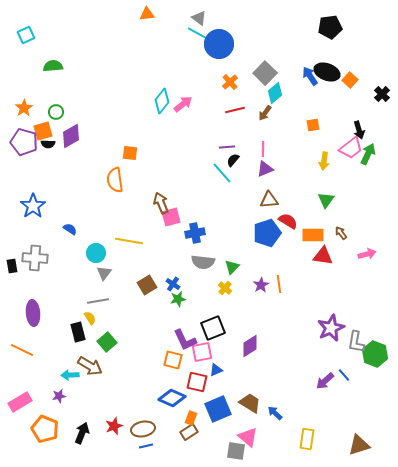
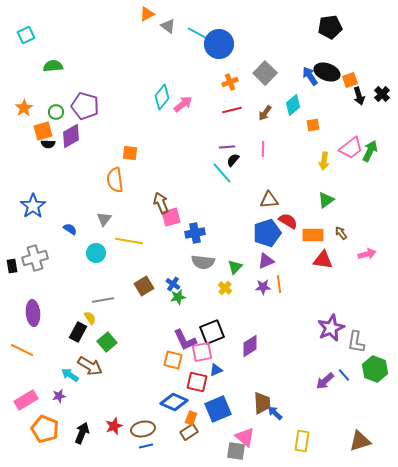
orange triangle at (147, 14): rotated 21 degrees counterclockwise
gray triangle at (199, 18): moved 31 px left, 8 px down
orange square at (350, 80): rotated 28 degrees clockwise
orange cross at (230, 82): rotated 21 degrees clockwise
cyan diamond at (275, 93): moved 18 px right, 12 px down
cyan diamond at (162, 101): moved 4 px up
red line at (235, 110): moved 3 px left
black arrow at (359, 130): moved 34 px up
purple pentagon at (24, 142): moved 61 px right, 36 px up
green arrow at (368, 154): moved 2 px right, 3 px up
purple triangle at (265, 169): moved 1 px right, 92 px down
green triangle at (326, 200): rotated 18 degrees clockwise
red triangle at (323, 256): moved 4 px down
gray cross at (35, 258): rotated 20 degrees counterclockwise
green triangle at (232, 267): moved 3 px right
gray triangle at (104, 273): moved 54 px up
brown square at (147, 285): moved 3 px left, 1 px down
purple star at (261, 285): moved 2 px right, 2 px down; rotated 28 degrees clockwise
green star at (178, 299): moved 2 px up
gray line at (98, 301): moved 5 px right, 1 px up
black square at (213, 328): moved 1 px left, 4 px down
black rectangle at (78, 332): rotated 42 degrees clockwise
green hexagon at (375, 354): moved 15 px down
cyan arrow at (70, 375): rotated 36 degrees clockwise
blue diamond at (172, 398): moved 2 px right, 4 px down
pink rectangle at (20, 402): moved 6 px right, 2 px up
brown trapezoid at (250, 403): moved 12 px right; rotated 55 degrees clockwise
pink triangle at (248, 437): moved 3 px left
yellow rectangle at (307, 439): moved 5 px left, 2 px down
brown triangle at (359, 445): moved 1 px right, 4 px up
